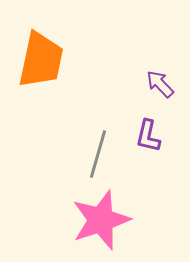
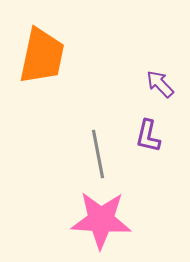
orange trapezoid: moved 1 px right, 4 px up
gray line: rotated 27 degrees counterclockwise
pink star: rotated 22 degrees clockwise
